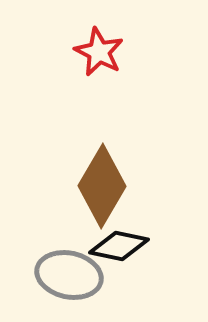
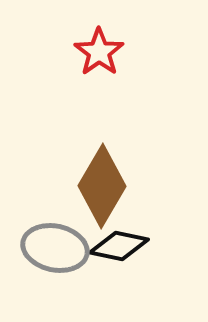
red star: rotated 9 degrees clockwise
gray ellipse: moved 14 px left, 27 px up
